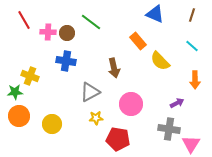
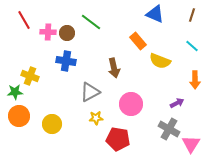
yellow semicircle: rotated 25 degrees counterclockwise
gray cross: rotated 20 degrees clockwise
